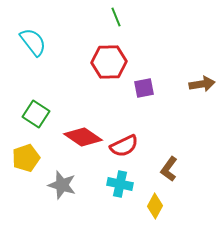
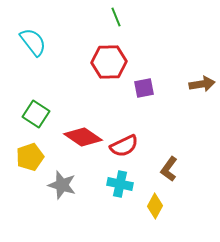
yellow pentagon: moved 4 px right, 1 px up
